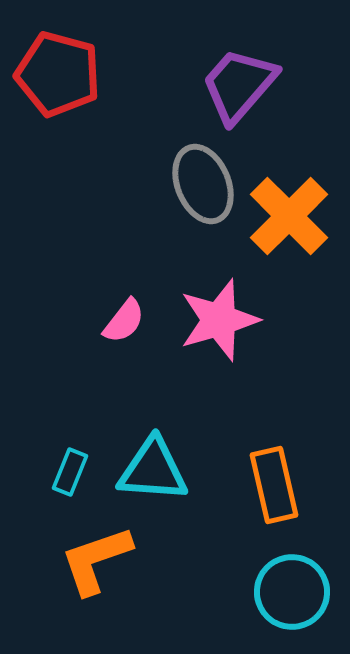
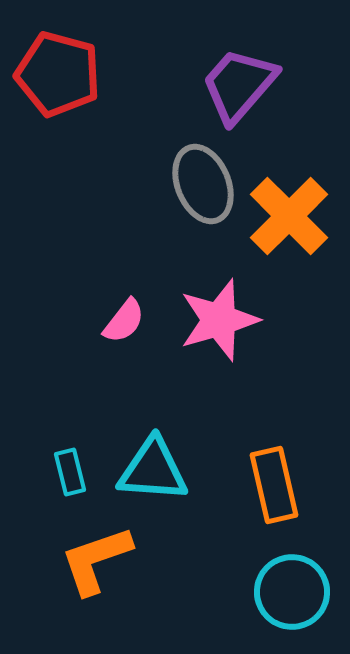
cyan rectangle: rotated 36 degrees counterclockwise
